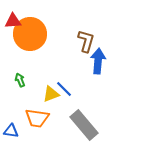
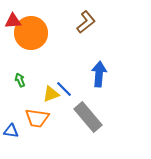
orange circle: moved 1 px right, 1 px up
brown L-shape: moved 19 px up; rotated 35 degrees clockwise
blue arrow: moved 1 px right, 13 px down
gray rectangle: moved 4 px right, 8 px up
